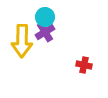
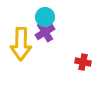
yellow arrow: moved 1 px left, 3 px down
red cross: moved 1 px left, 3 px up
